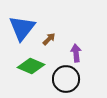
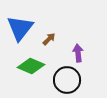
blue triangle: moved 2 px left
purple arrow: moved 2 px right
black circle: moved 1 px right, 1 px down
